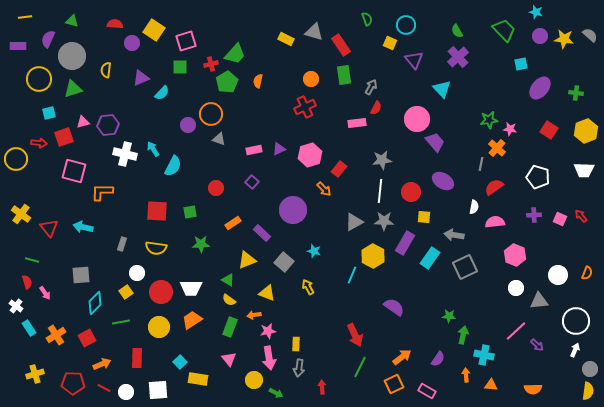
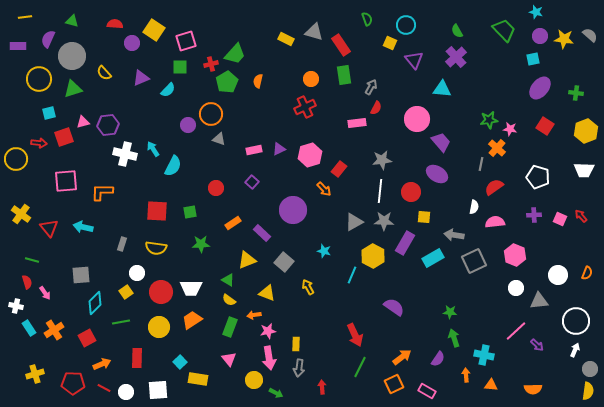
purple cross at (458, 57): moved 2 px left
cyan square at (521, 64): moved 12 px right, 5 px up
yellow semicircle at (106, 70): moved 2 px left, 3 px down; rotated 49 degrees counterclockwise
cyan triangle at (442, 89): rotated 42 degrees counterclockwise
cyan semicircle at (162, 93): moved 6 px right, 3 px up
red square at (549, 130): moved 4 px left, 4 px up
purple trapezoid at (435, 142): moved 6 px right
pink square at (74, 171): moved 8 px left, 10 px down; rotated 20 degrees counterclockwise
purple ellipse at (443, 181): moved 6 px left, 7 px up
cyan star at (314, 251): moved 10 px right
cyan rectangle at (430, 258): moved 3 px right; rotated 25 degrees clockwise
gray square at (465, 267): moved 9 px right, 6 px up
white cross at (16, 306): rotated 24 degrees counterclockwise
green star at (449, 316): moved 1 px right, 4 px up
orange cross at (56, 335): moved 2 px left, 5 px up
green arrow at (463, 335): moved 9 px left, 3 px down; rotated 30 degrees counterclockwise
